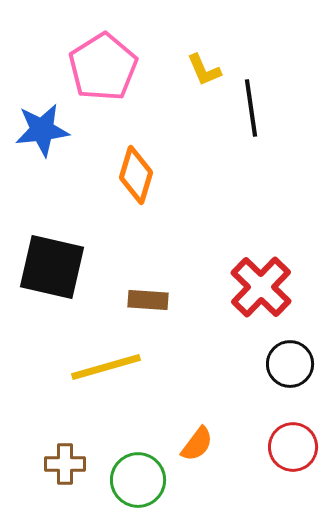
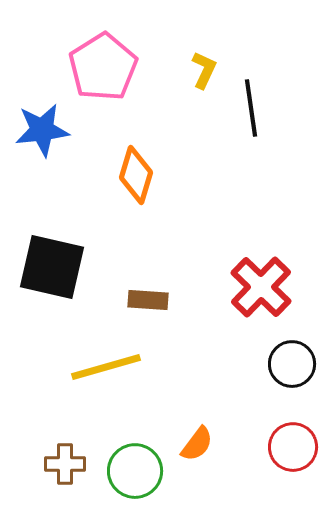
yellow L-shape: rotated 132 degrees counterclockwise
black circle: moved 2 px right
green circle: moved 3 px left, 9 px up
